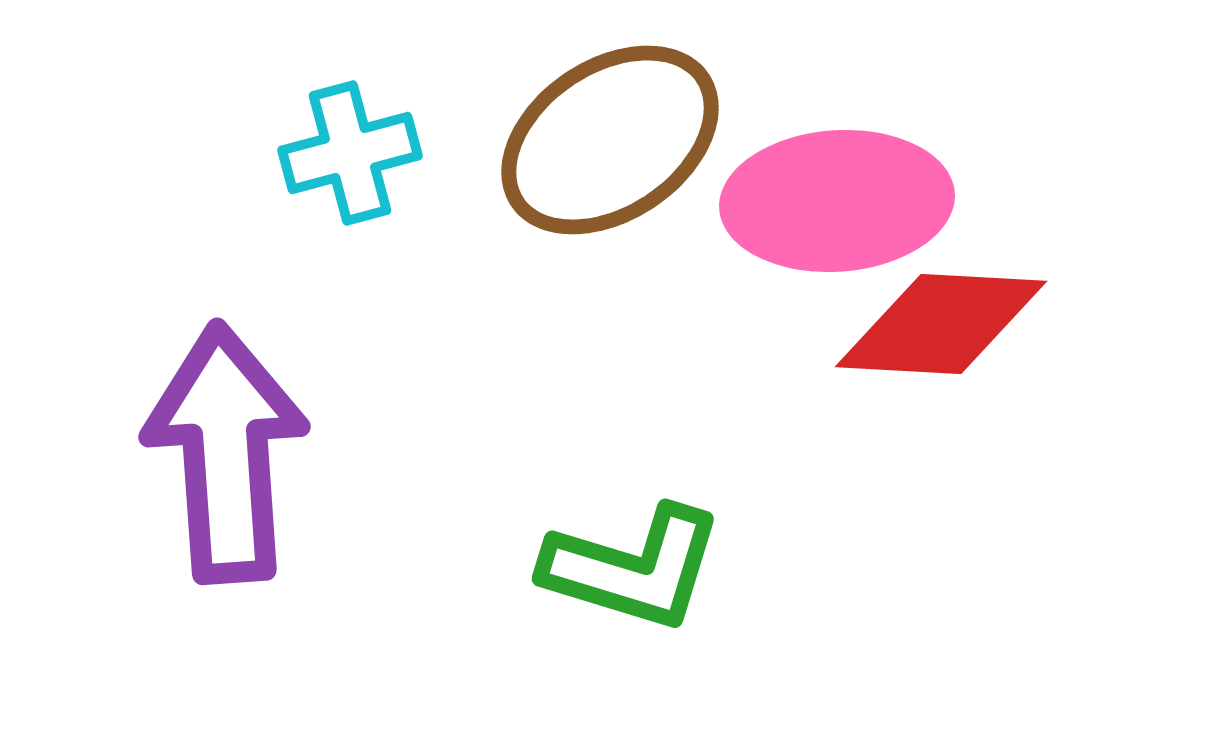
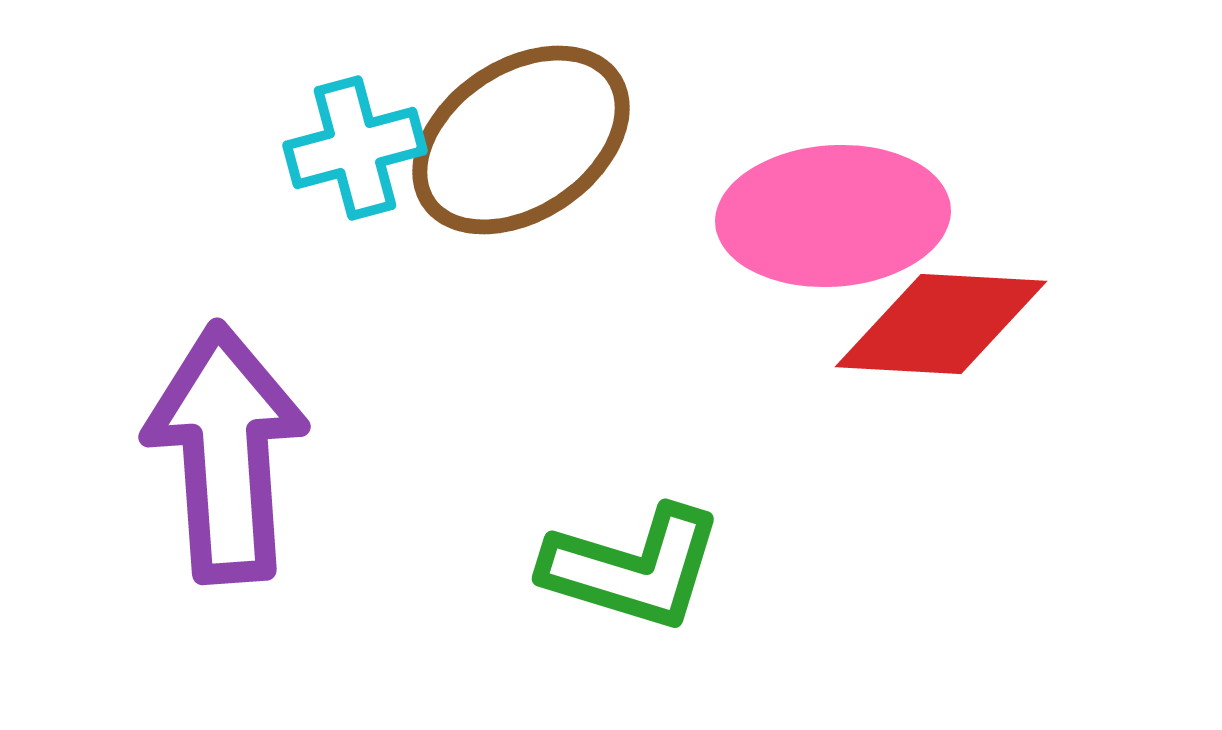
brown ellipse: moved 89 px left
cyan cross: moved 5 px right, 5 px up
pink ellipse: moved 4 px left, 15 px down
